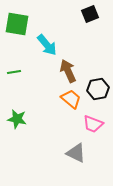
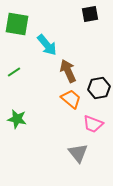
black square: rotated 12 degrees clockwise
green line: rotated 24 degrees counterclockwise
black hexagon: moved 1 px right, 1 px up
gray triangle: moved 2 px right; rotated 25 degrees clockwise
